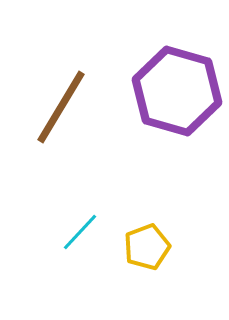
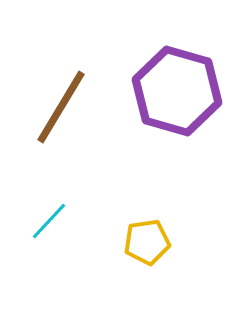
cyan line: moved 31 px left, 11 px up
yellow pentagon: moved 5 px up; rotated 12 degrees clockwise
